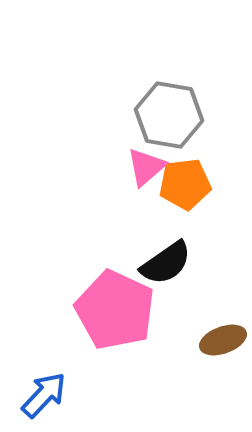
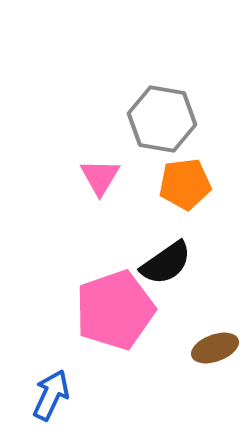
gray hexagon: moved 7 px left, 4 px down
pink triangle: moved 46 px left, 10 px down; rotated 18 degrees counterclockwise
pink pentagon: rotated 28 degrees clockwise
brown ellipse: moved 8 px left, 8 px down
blue arrow: moved 7 px right; rotated 18 degrees counterclockwise
